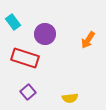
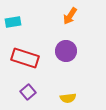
cyan rectangle: rotated 63 degrees counterclockwise
purple circle: moved 21 px right, 17 px down
orange arrow: moved 18 px left, 24 px up
yellow semicircle: moved 2 px left
